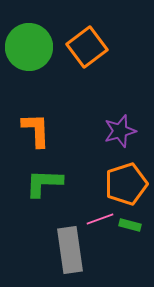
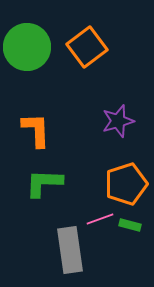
green circle: moved 2 px left
purple star: moved 2 px left, 10 px up
